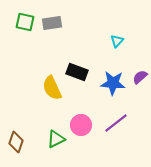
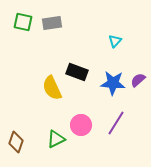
green square: moved 2 px left
cyan triangle: moved 2 px left
purple semicircle: moved 2 px left, 3 px down
purple line: rotated 20 degrees counterclockwise
